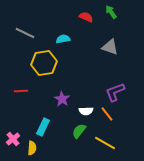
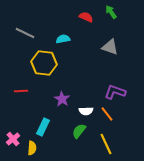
yellow hexagon: rotated 15 degrees clockwise
purple L-shape: rotated 40 degrees clockwise
yellow line: moved 1 px right, 1 px down; rotated 35 degrees clockwise
